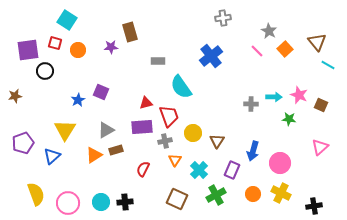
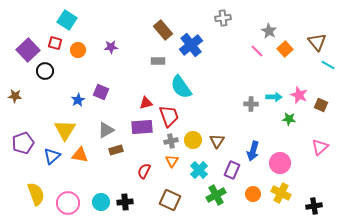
brown rectangle at (130, 32): moved 33 px right, 2 px up; rotated 24 degrees counterclockwise
purple square at (28, 50): rotated 35 degrees counterclockwise
blue cross at (211, 56): moved 20 px left, 11 px up
brown star at (15, 96): rotated 16 degrees clockwise
yellow circle at (193, 133): moved 7 px down
gray cross at (165, 141): moved 6 px right
orange triangle at (94, 155): moved 14 px left; rotated 42 degrees clockwise
orange triangle at (175, 160): moved 3 px left, 1 px down
red semicircle at (143, 169): moved 1 px right, 2 px down
brown square at (177, 199): moved 7 px left, 1 px down
